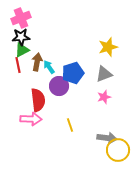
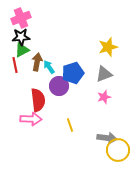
red line: moved 3 px left
